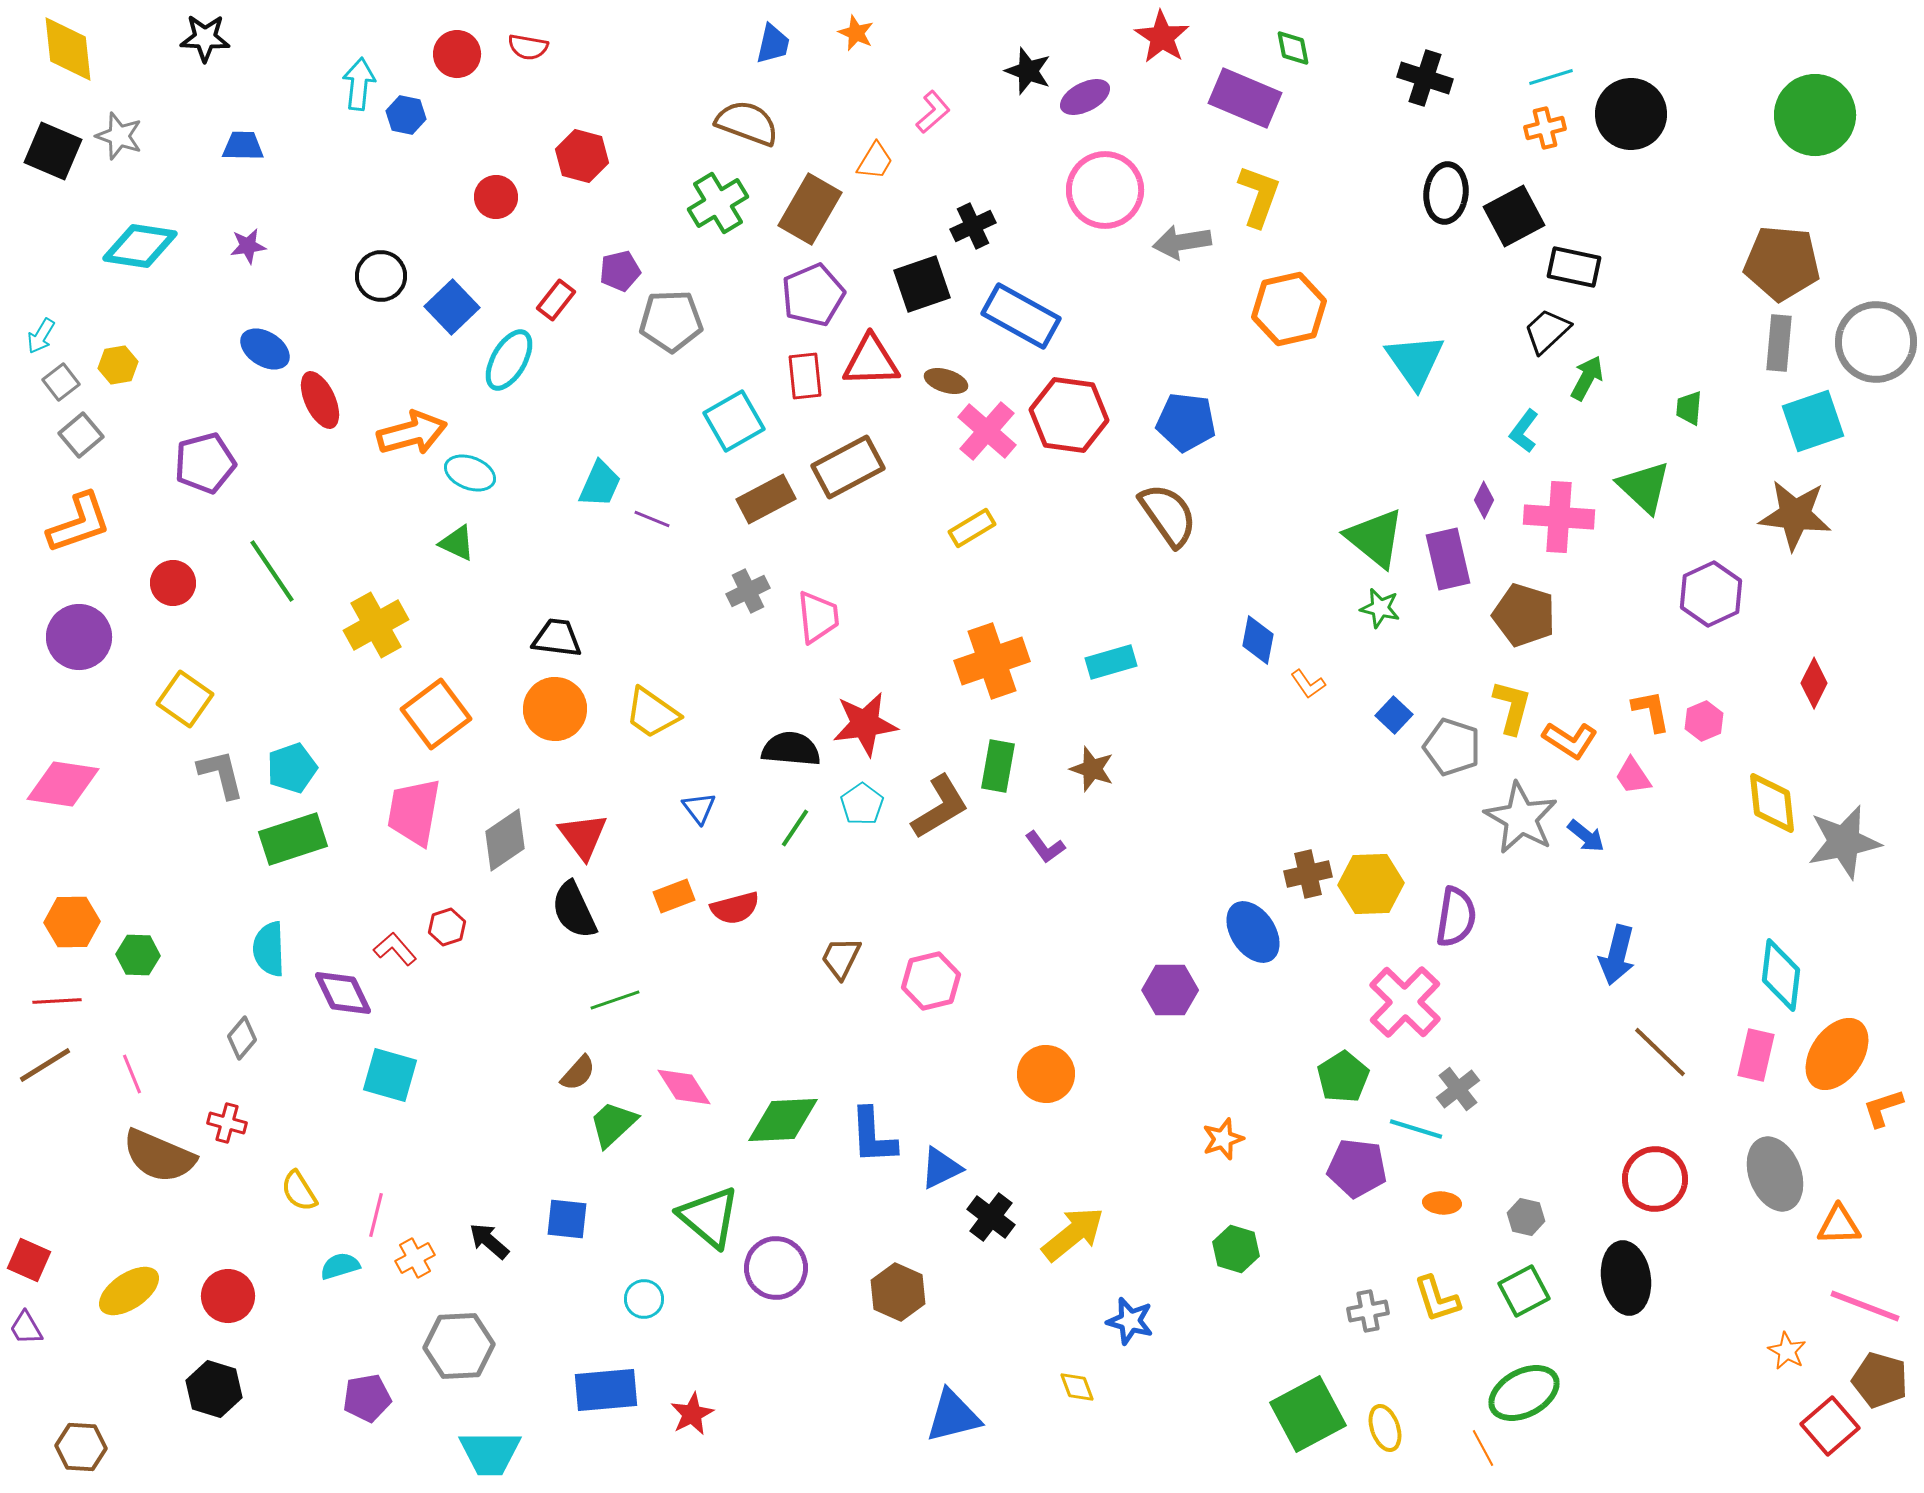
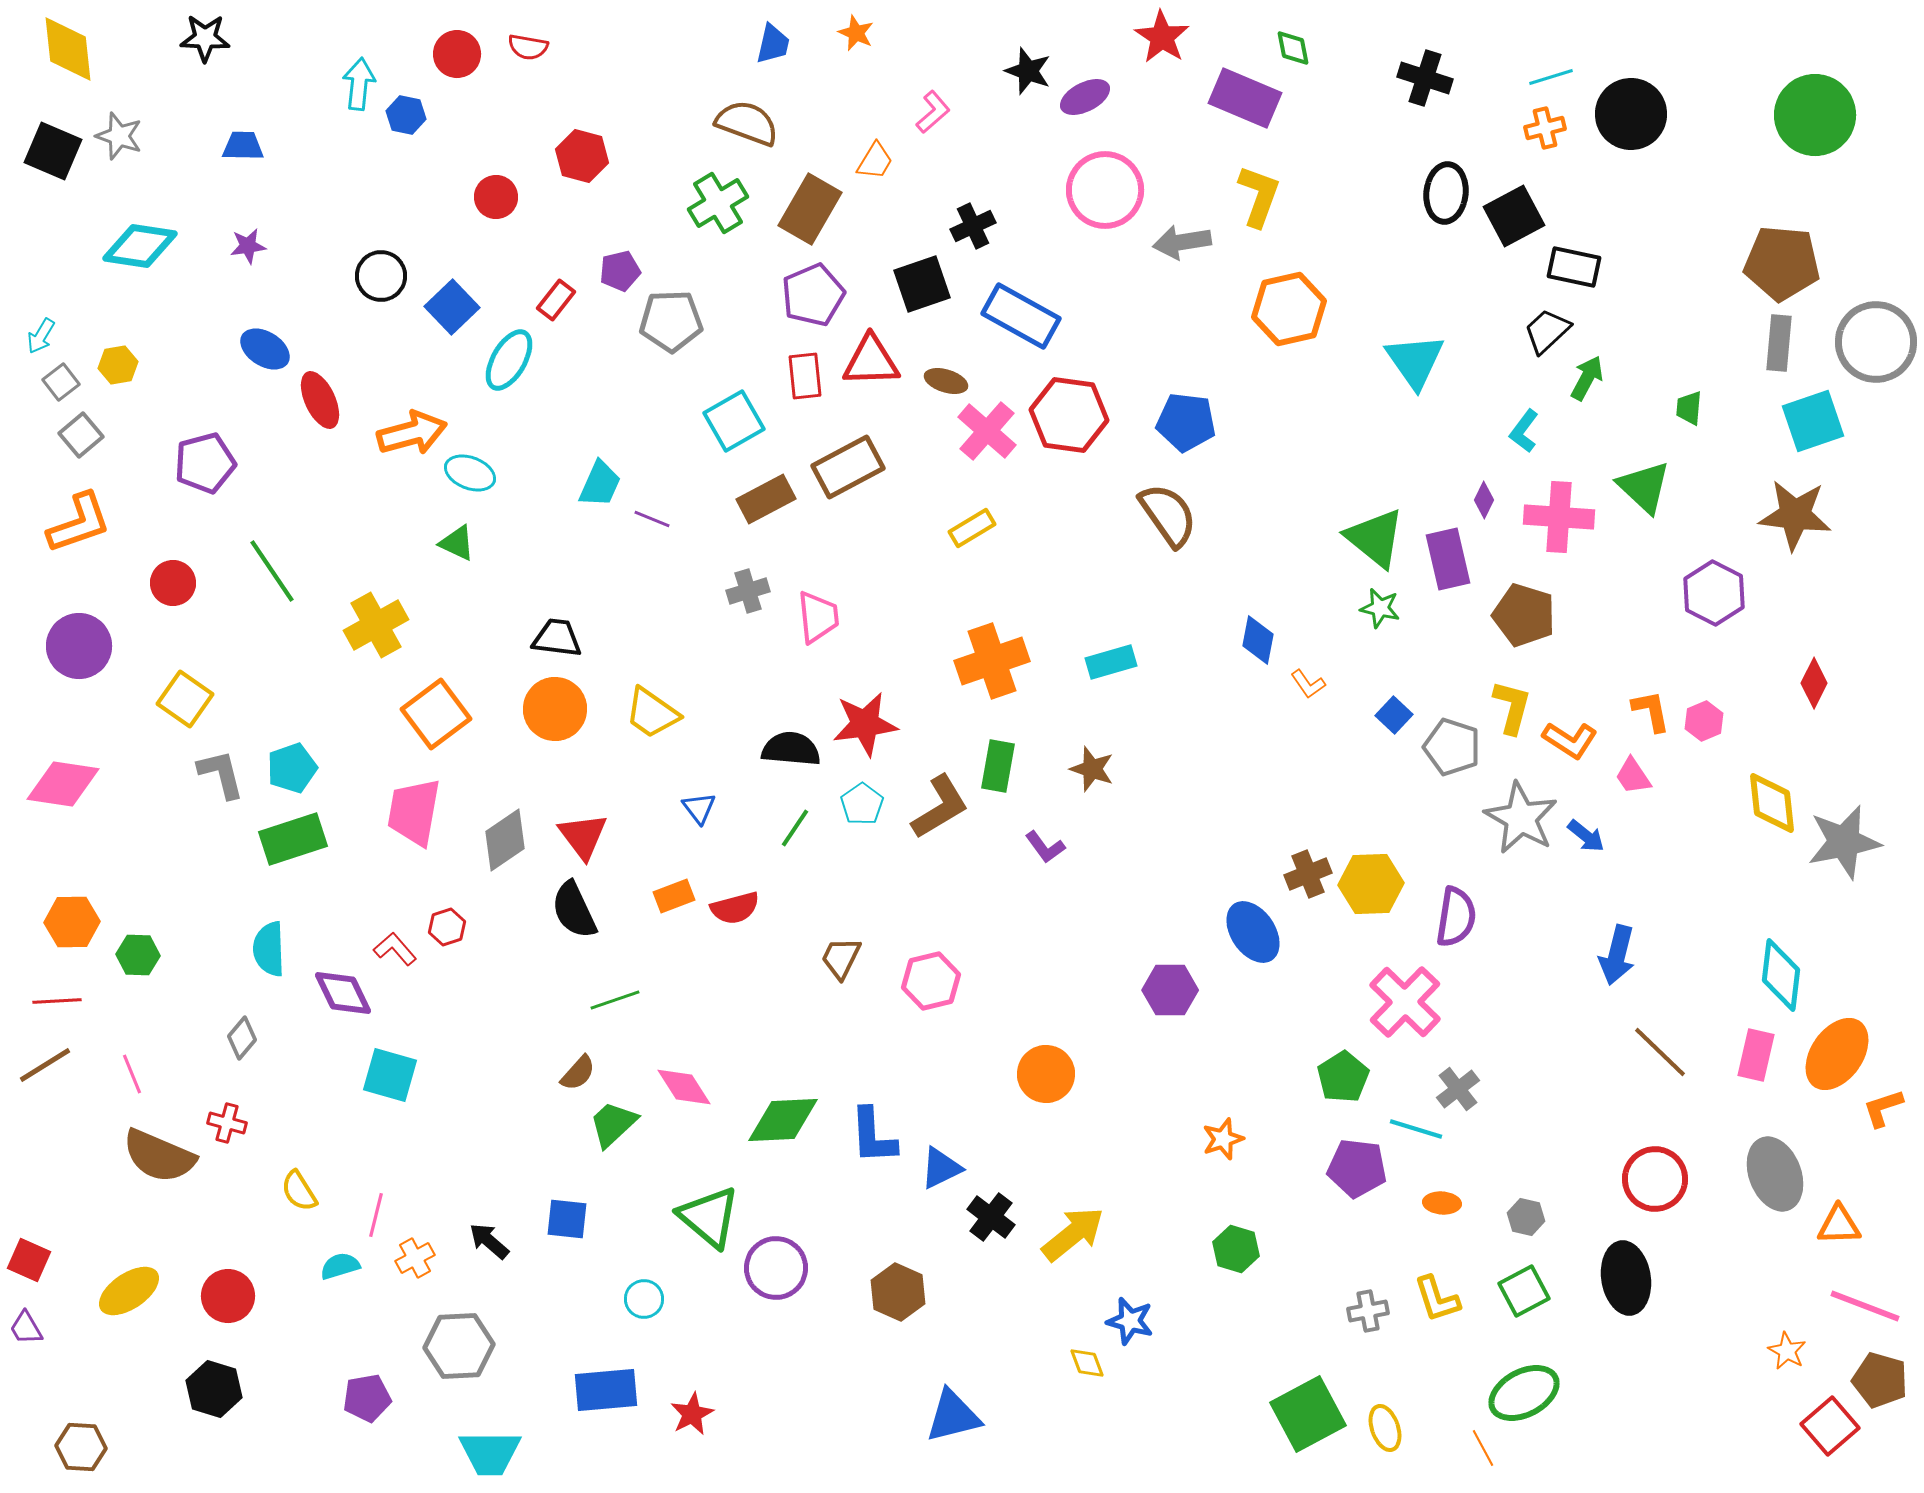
gray cross at (748, 591): rotated 9 degrees clockwise
purple hexagon at (1711, 594): moved 3 px right, 1 px up; rotated 8 degrees counterclockwise
purple circle at (79, 637): moved 9 px down
brown cross at (1308, 874): rotated 9 degrees counterclockwise
yellow diamond at (1077, 1387): moved 10 px right, 24 px up
